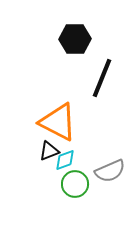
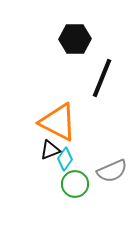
black triangle: moved 1 px right, 1 px up
cyan diamond: moved 1 px up; rotated 35 degrees counterclockwise
gray semicircle: moved 2 px right
